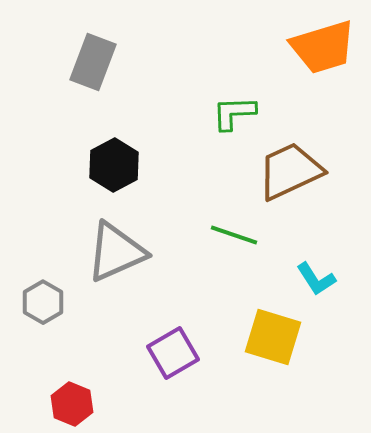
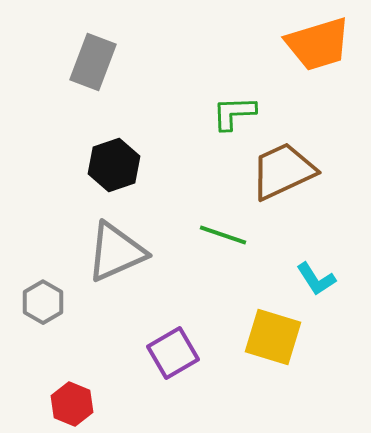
orange trapezoid: moved 5 px left, 3 px up
black hexagon: rotated 9 degrees clockwise
brown trapezoid: moved 7 px left
green line: moved 11 px left
